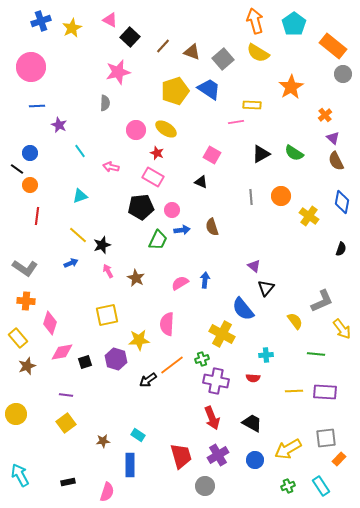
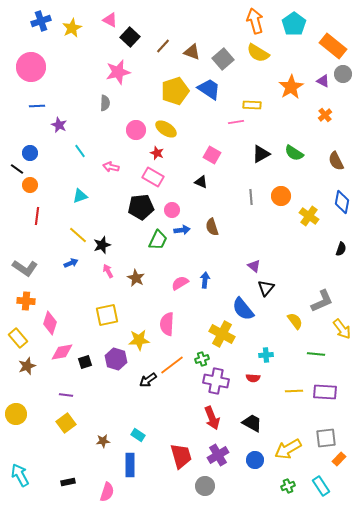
purple triangle at (333, 138): moved 10 px left, 57 px up; rotated 16 degrees counterclockwise
